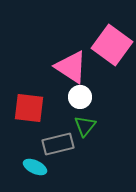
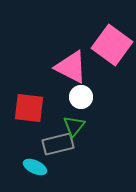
pink triangle: rotated 6 degrees counterclockwise
white circle: moved 1 px right
green triangle: moved 11 px left
